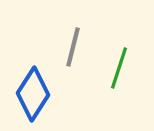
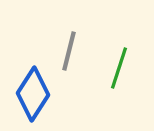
gray line: moved 4 px left, 4 px down
